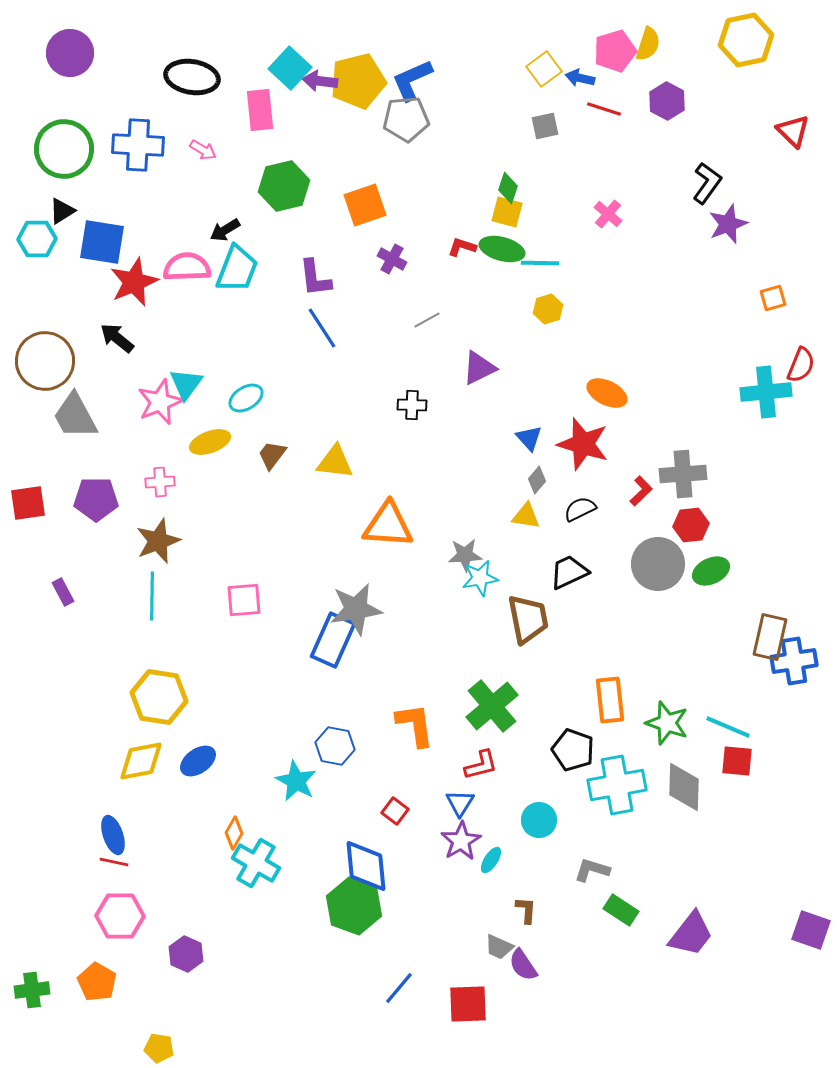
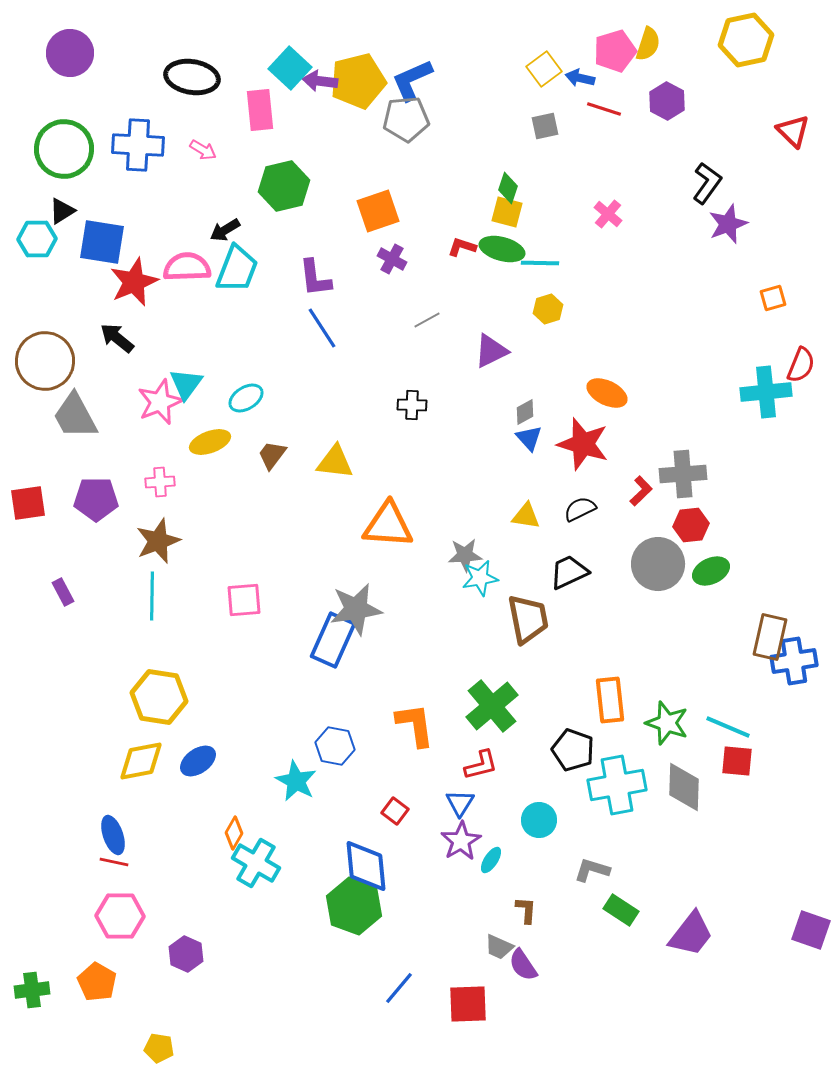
orange square at (365, 205): moved 13 px right, 6 px down
purple triangle at (479, 368): moved 12 px right, 17 px up
gray diamond at (537, 480): moved 12 px left, 68 px up; rotated 20 degrees clockwise
